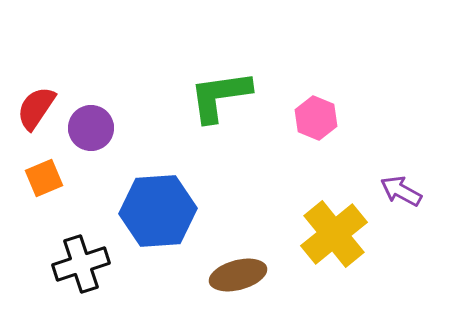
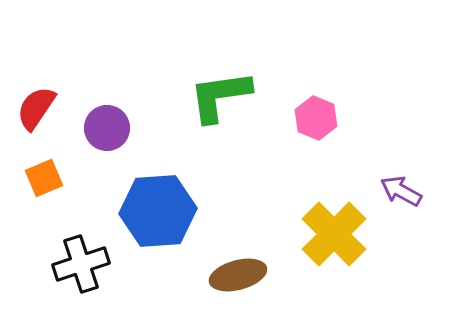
purple circle: moved 16 px right
yellow cross: rotated 6 degrees counterclockwise
